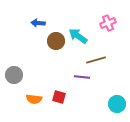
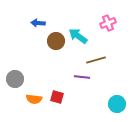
gray circle: moved 1 px right, 4 px down
red square: moved 2 px left
